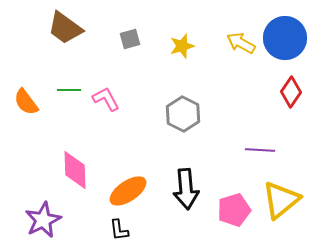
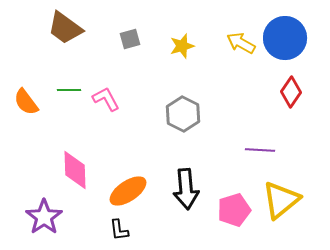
purple star: moved 1 px right, 3 px up; rotated 9 degrees counterclockwise
